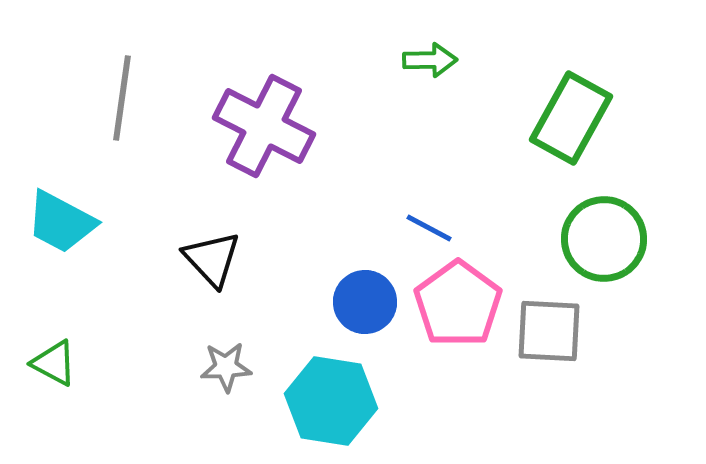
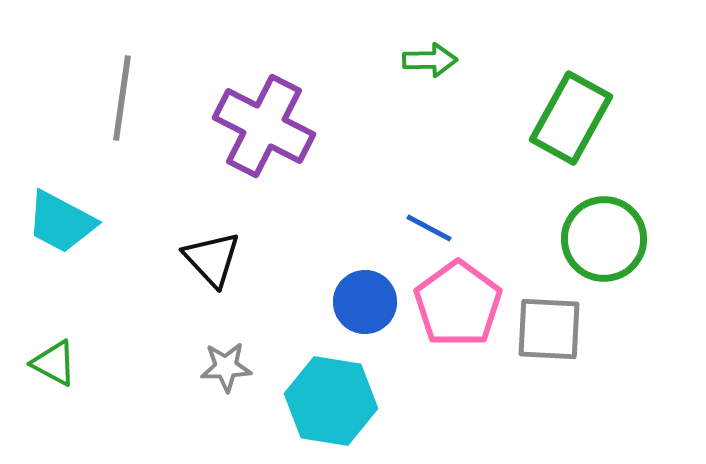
gray square: moved 2 px up
